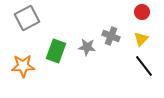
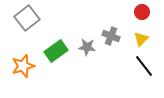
gray square: rotated 10 degrees counterclockwise
green rectangle: rotated 35 degrees clockwise
orange star: rotated 15 degrees counterclockwise
